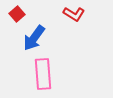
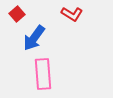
red L-shape: moved 2 px left
